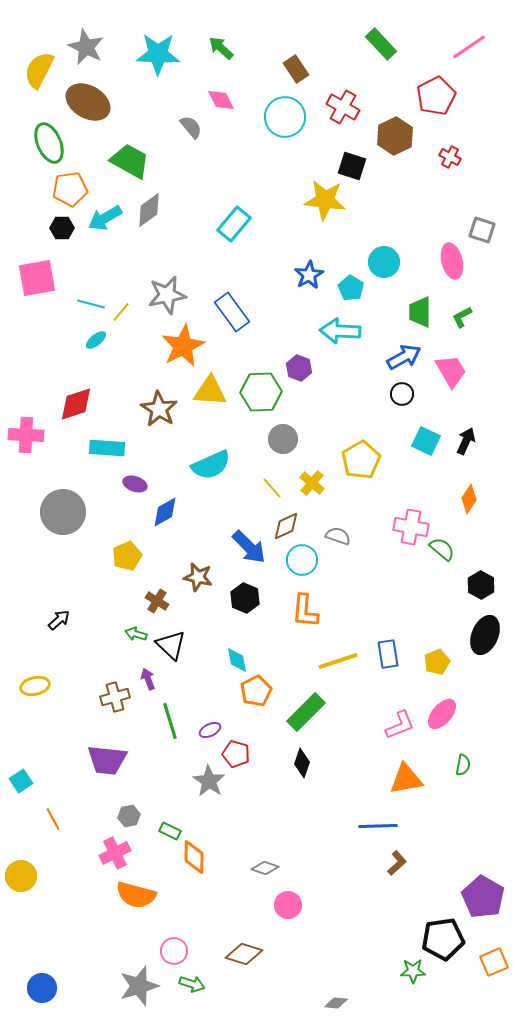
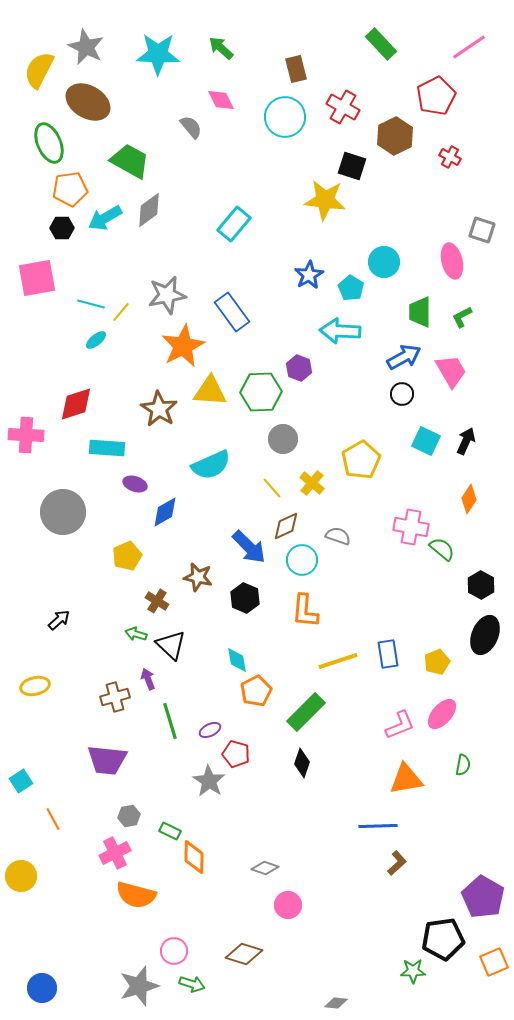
brown rectangle at (296, 69): rotated 20 degrees clockwise
